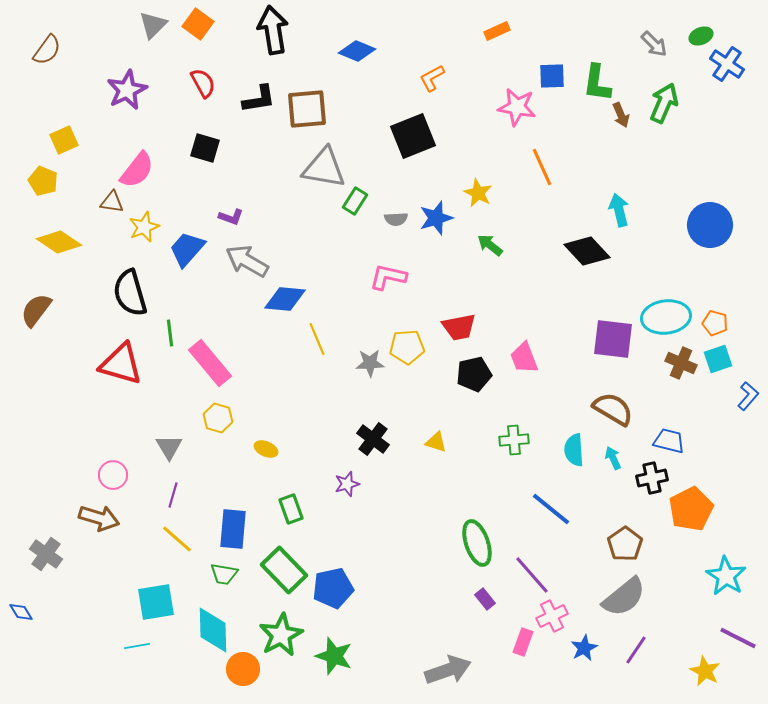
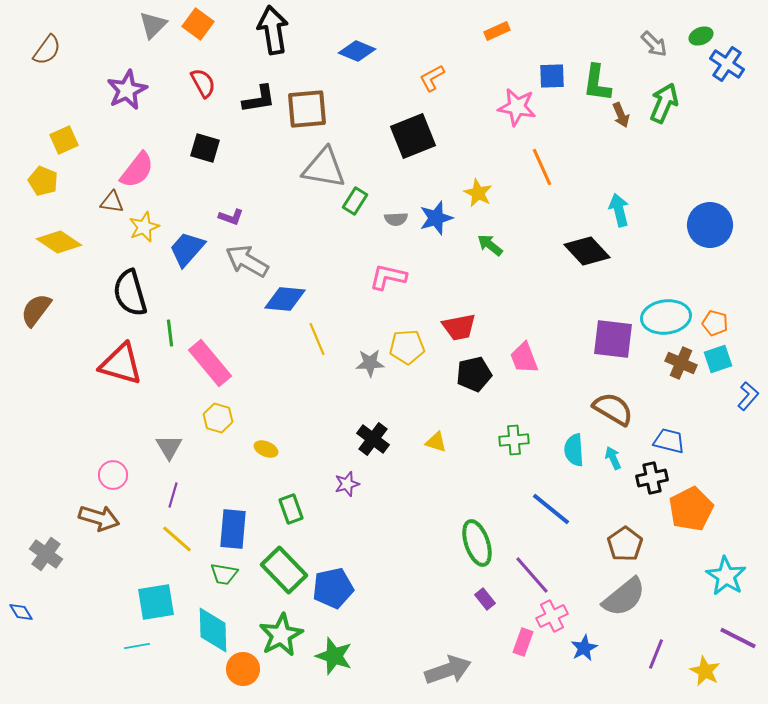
purple line at (636, 650): moved 20 px right, 4 px down; rotated 12 degrees counterclockwise
